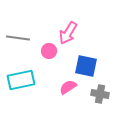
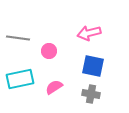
pink arrow: moved 21 px right; rotated 45 degrees clockwise
blue square: moved 7 px right
cyan rectangle: moved 1 px left, 1 px up
pink semicircle: moved 14 px left
gray cross: moved 9 px left
